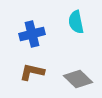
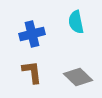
brown L-shape: rotated 70 degrees clockwise
gray diamond: moved 2 px up
